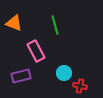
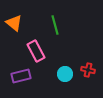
orange triangle: rotated 18 degrees clockwise
cyan circle: moved 1 px right, 1 px down
red cross: moved 8 px right, 16 px up
